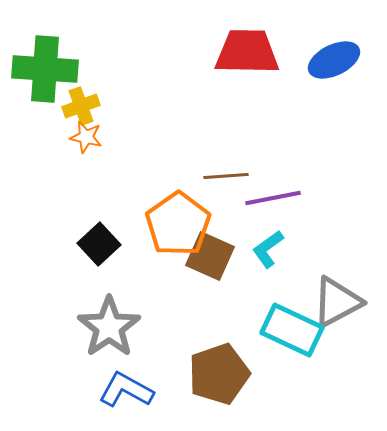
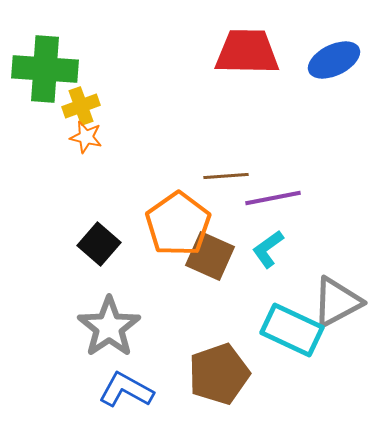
black square: rotated 6 degrees counterclockwise
